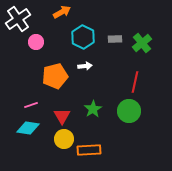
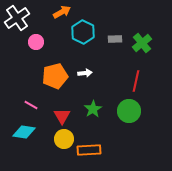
white cross: moved 1 px left, 1 px up
cyan hexagon: moved 5 px up
white arrow: moved 7 px down
red line: moved 1 px right, 1 px up
pink line: rotated 48 degrees clockwise
cyan diamond: moved 4 px left, 4 px down
